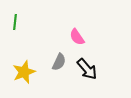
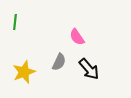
black arrow: moved 2 px right
